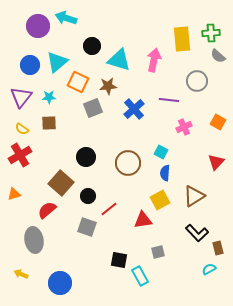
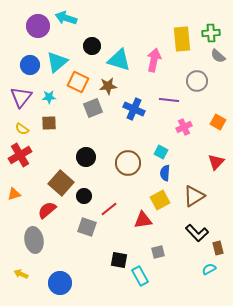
blue cross at (134, 109): rotated 25 degrees counterclockwise
black circle at (88, 196): moved 4 px left
